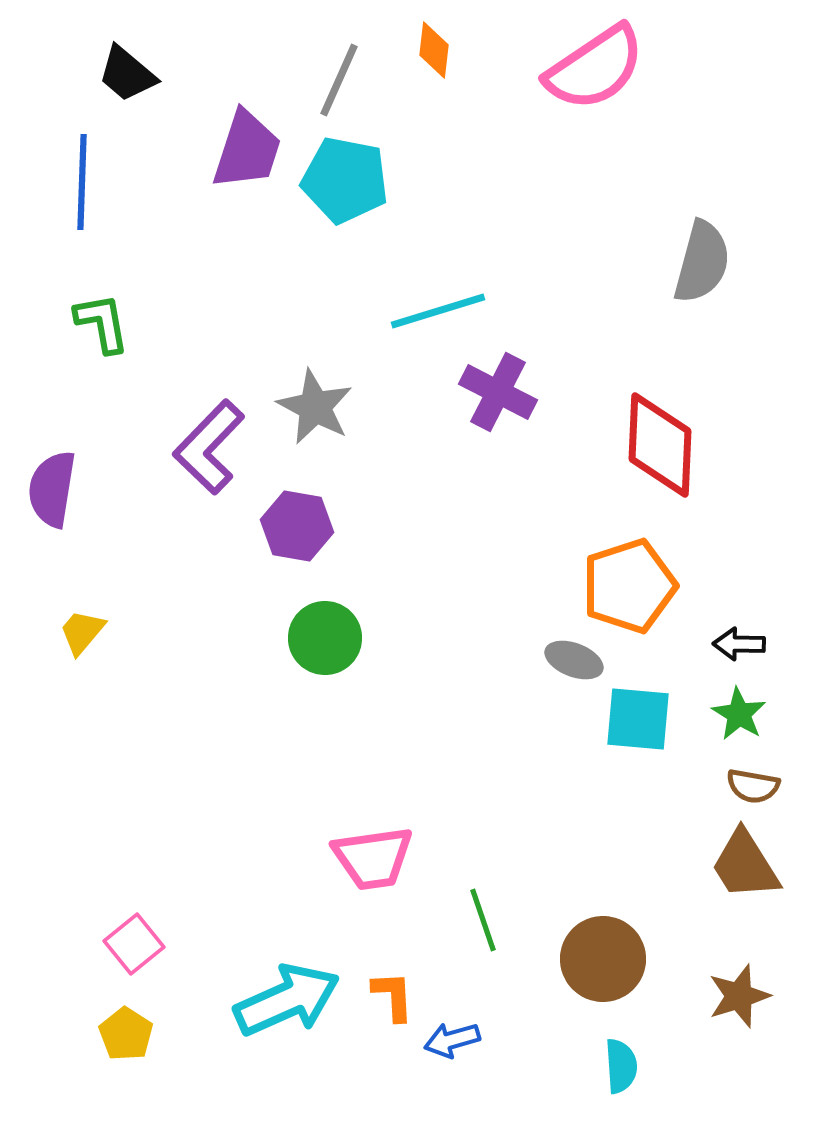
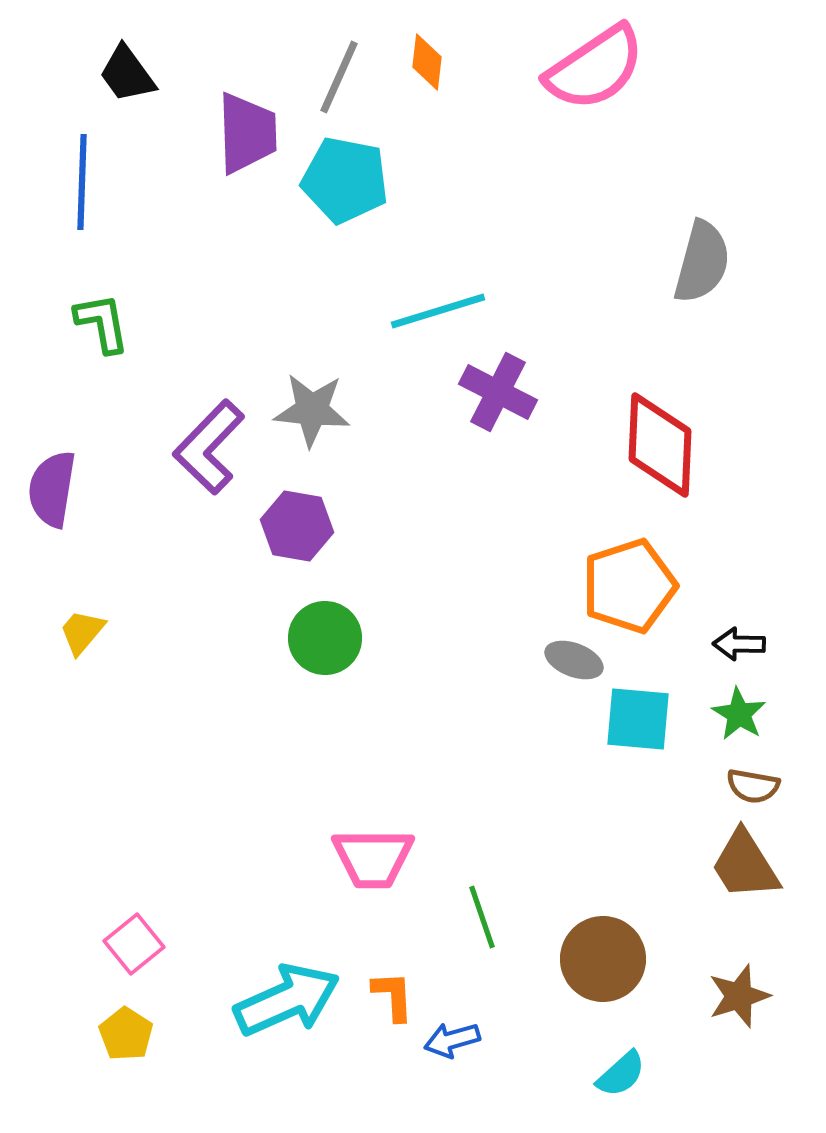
orange diamond: moved 7 px left, 12 px down
black trapezoid: rotated 14 degrees clockwise
gray line: moved 3 px up
purple trapezoid: moved 17 px up; rotated 20 degrees counterclockwise
gray star: moved 3 px left, 3 px down; rotated 22 degrees counterclockwise
pink trapezoid: rotated 8 degrees clockwise
green line: moved 1 px left, 3 px up
cyan semicircle: moved 8 px down; rotated 52 degrees clockwise
